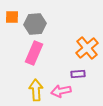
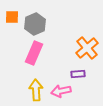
gray hexagon: rotated 20 degrees counterclockwise
